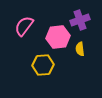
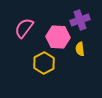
pink semicircle: moved 2 px down
pink hexagon: rotated 10 degrees clockwise
yellow hexagon: moved 1 px right, 2 px up; rotated 25 degrees counterclockwise
